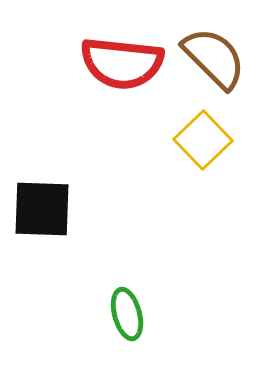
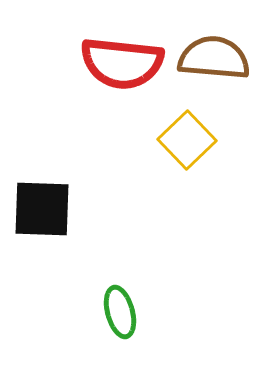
brown semicircle: rotated 40 degrees counterclockwise
yellow square: moved 16 px left
green ellipse: moved 7 px left, 2 px up
